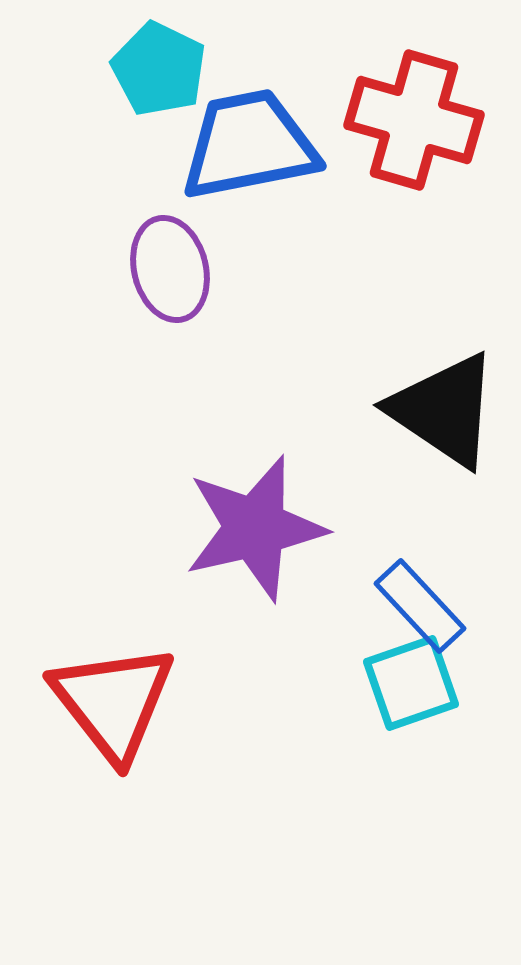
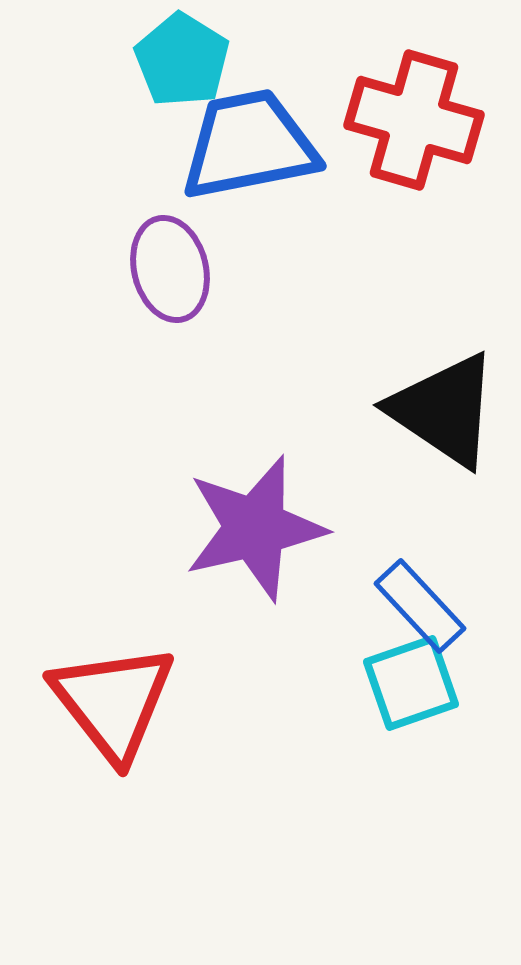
cyan pentagon: moved 23 px right, 9 px up; rotated 6 degrees clockwise
